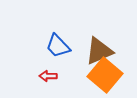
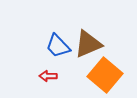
brown triangle: moved 11 px left, 7 px up
